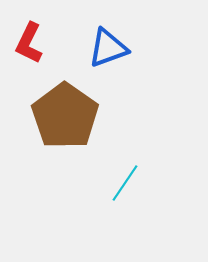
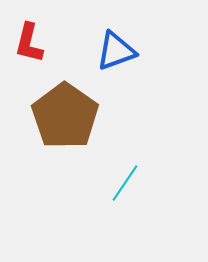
red L-shape: rotated 12 degrees counterclockwise
blue triangle: moved 8 px right, 3 px down
